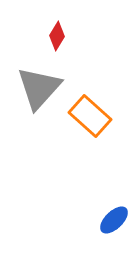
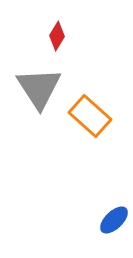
gray triangle: rotated 15 degrees counterclockwise
